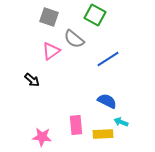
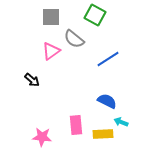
gray square: moved 2 px right; rotated 18 degrees counterclockwise
